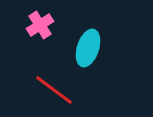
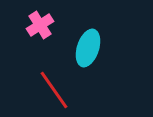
red line: rotated 18 degrees clockwise
